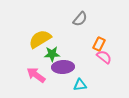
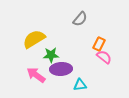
yellow semicircle: moved 6 px left
green star: moved 1 px left, 1 px down
purple ellipse: moved 2 px left, 2 px down
